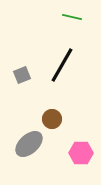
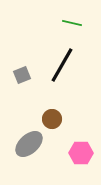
green line: moved 6 px down
